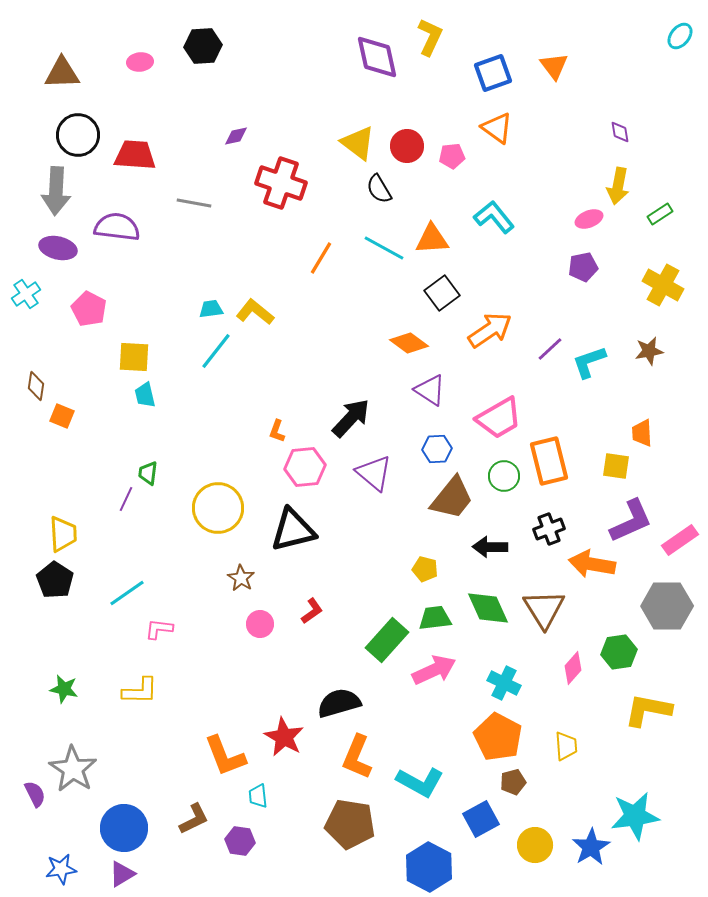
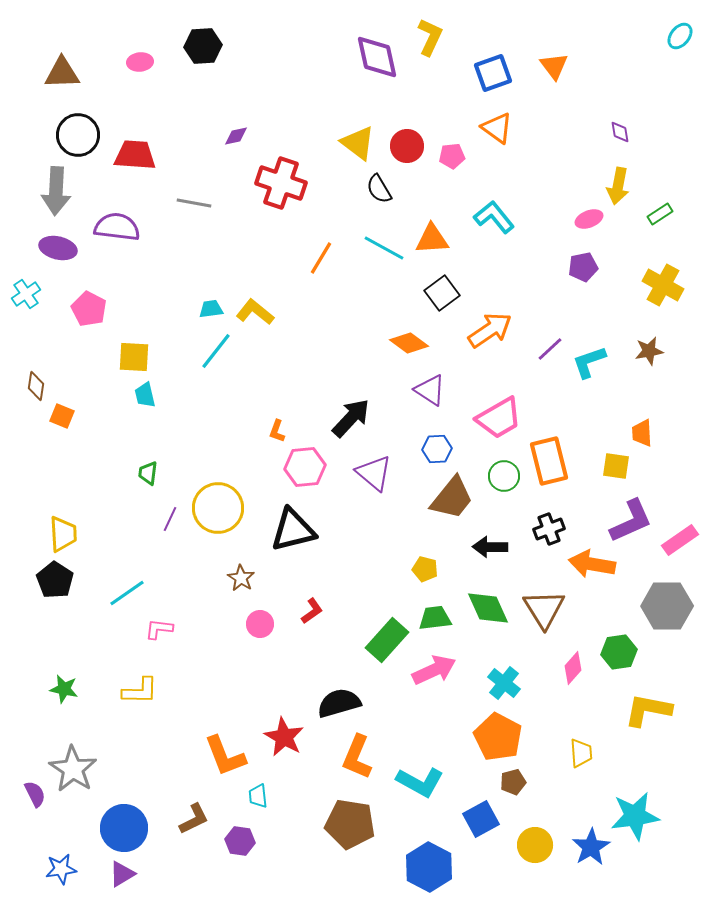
purple line at (126, 499): moved 44 px right, 20 px down
cyan cross at (504, 683): rotated 12 degrees clockwise
yellow trapezoid at (566, 746): moved 15 px right, 7 px down
